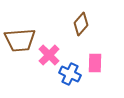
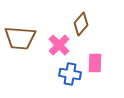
brown trapezoid: moved 2 px up; rotated 8 degrees clockwise
pink cross: moved 10 px right, 10 px up
blue cross: rotated 15 degrees counterclockwise
